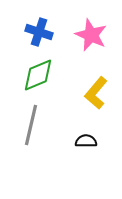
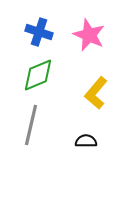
pink star: moved 2 px left
